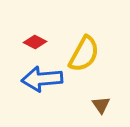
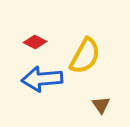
yellow semicircle: moved 1 px right, 2 px down
